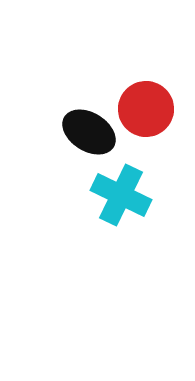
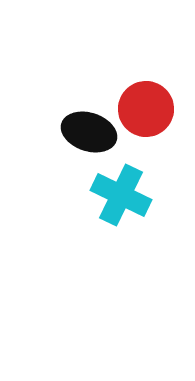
black ellipse: rotated 14 degrees counterclockwise
